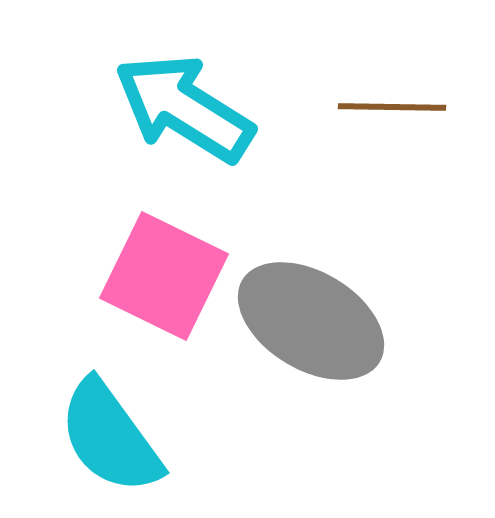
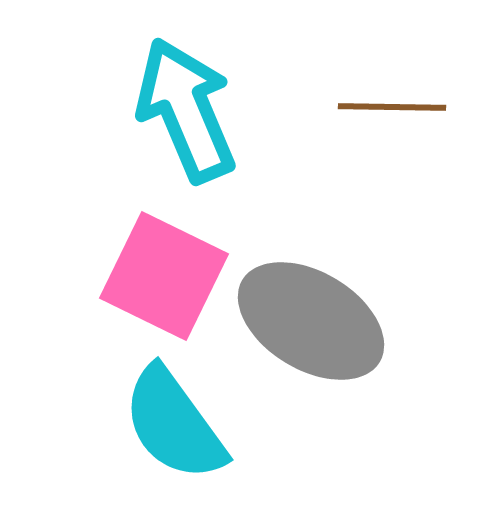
cyan arrow: moved 2 px right, 2 px down; rotated 35 degrees clockwise
cyan semicircle: moved 64 px right, 13 px up
